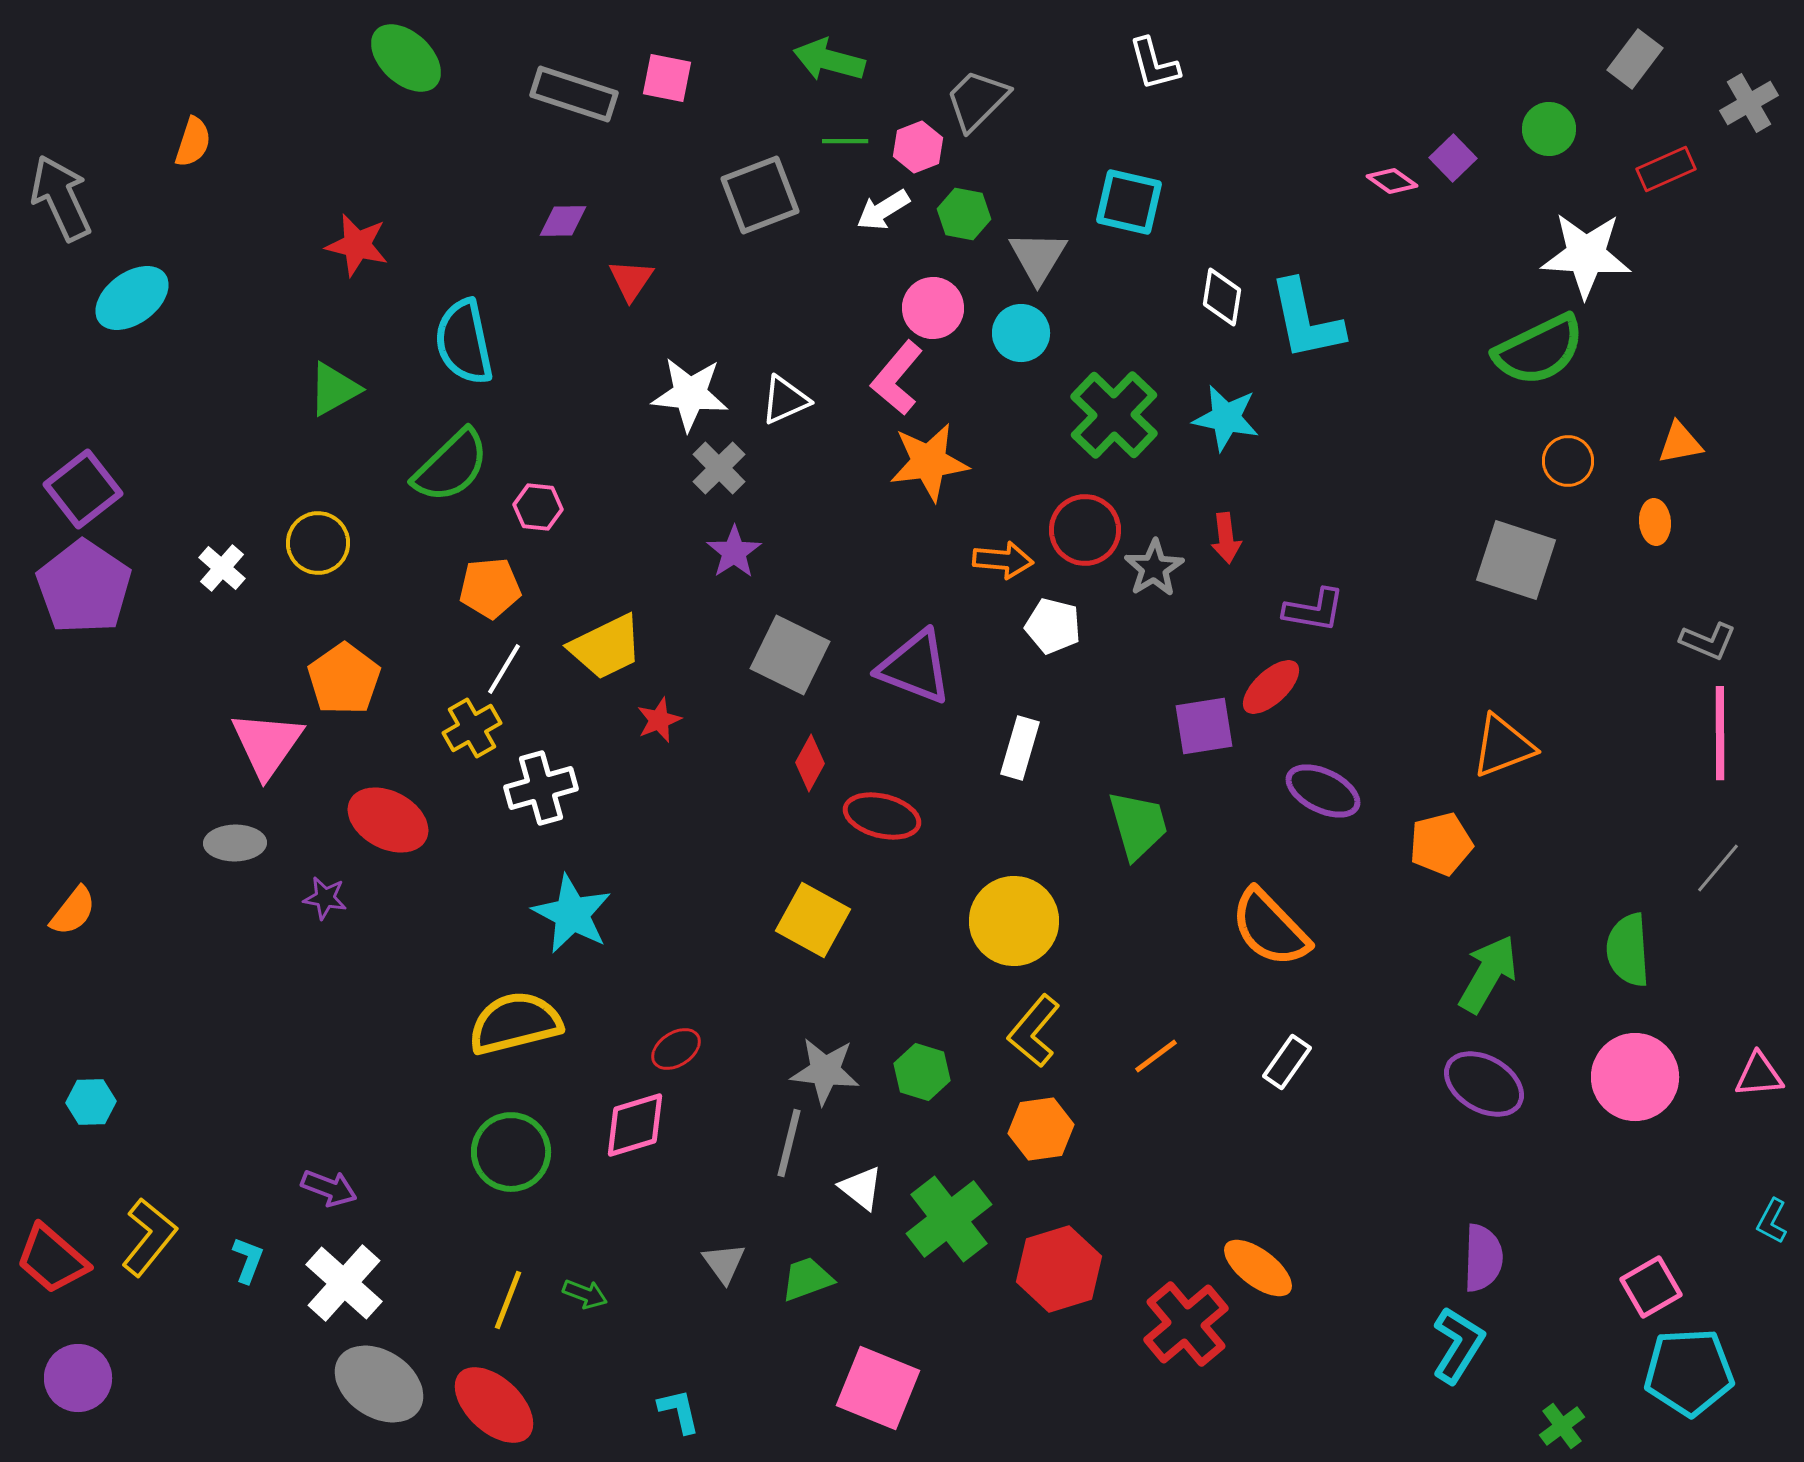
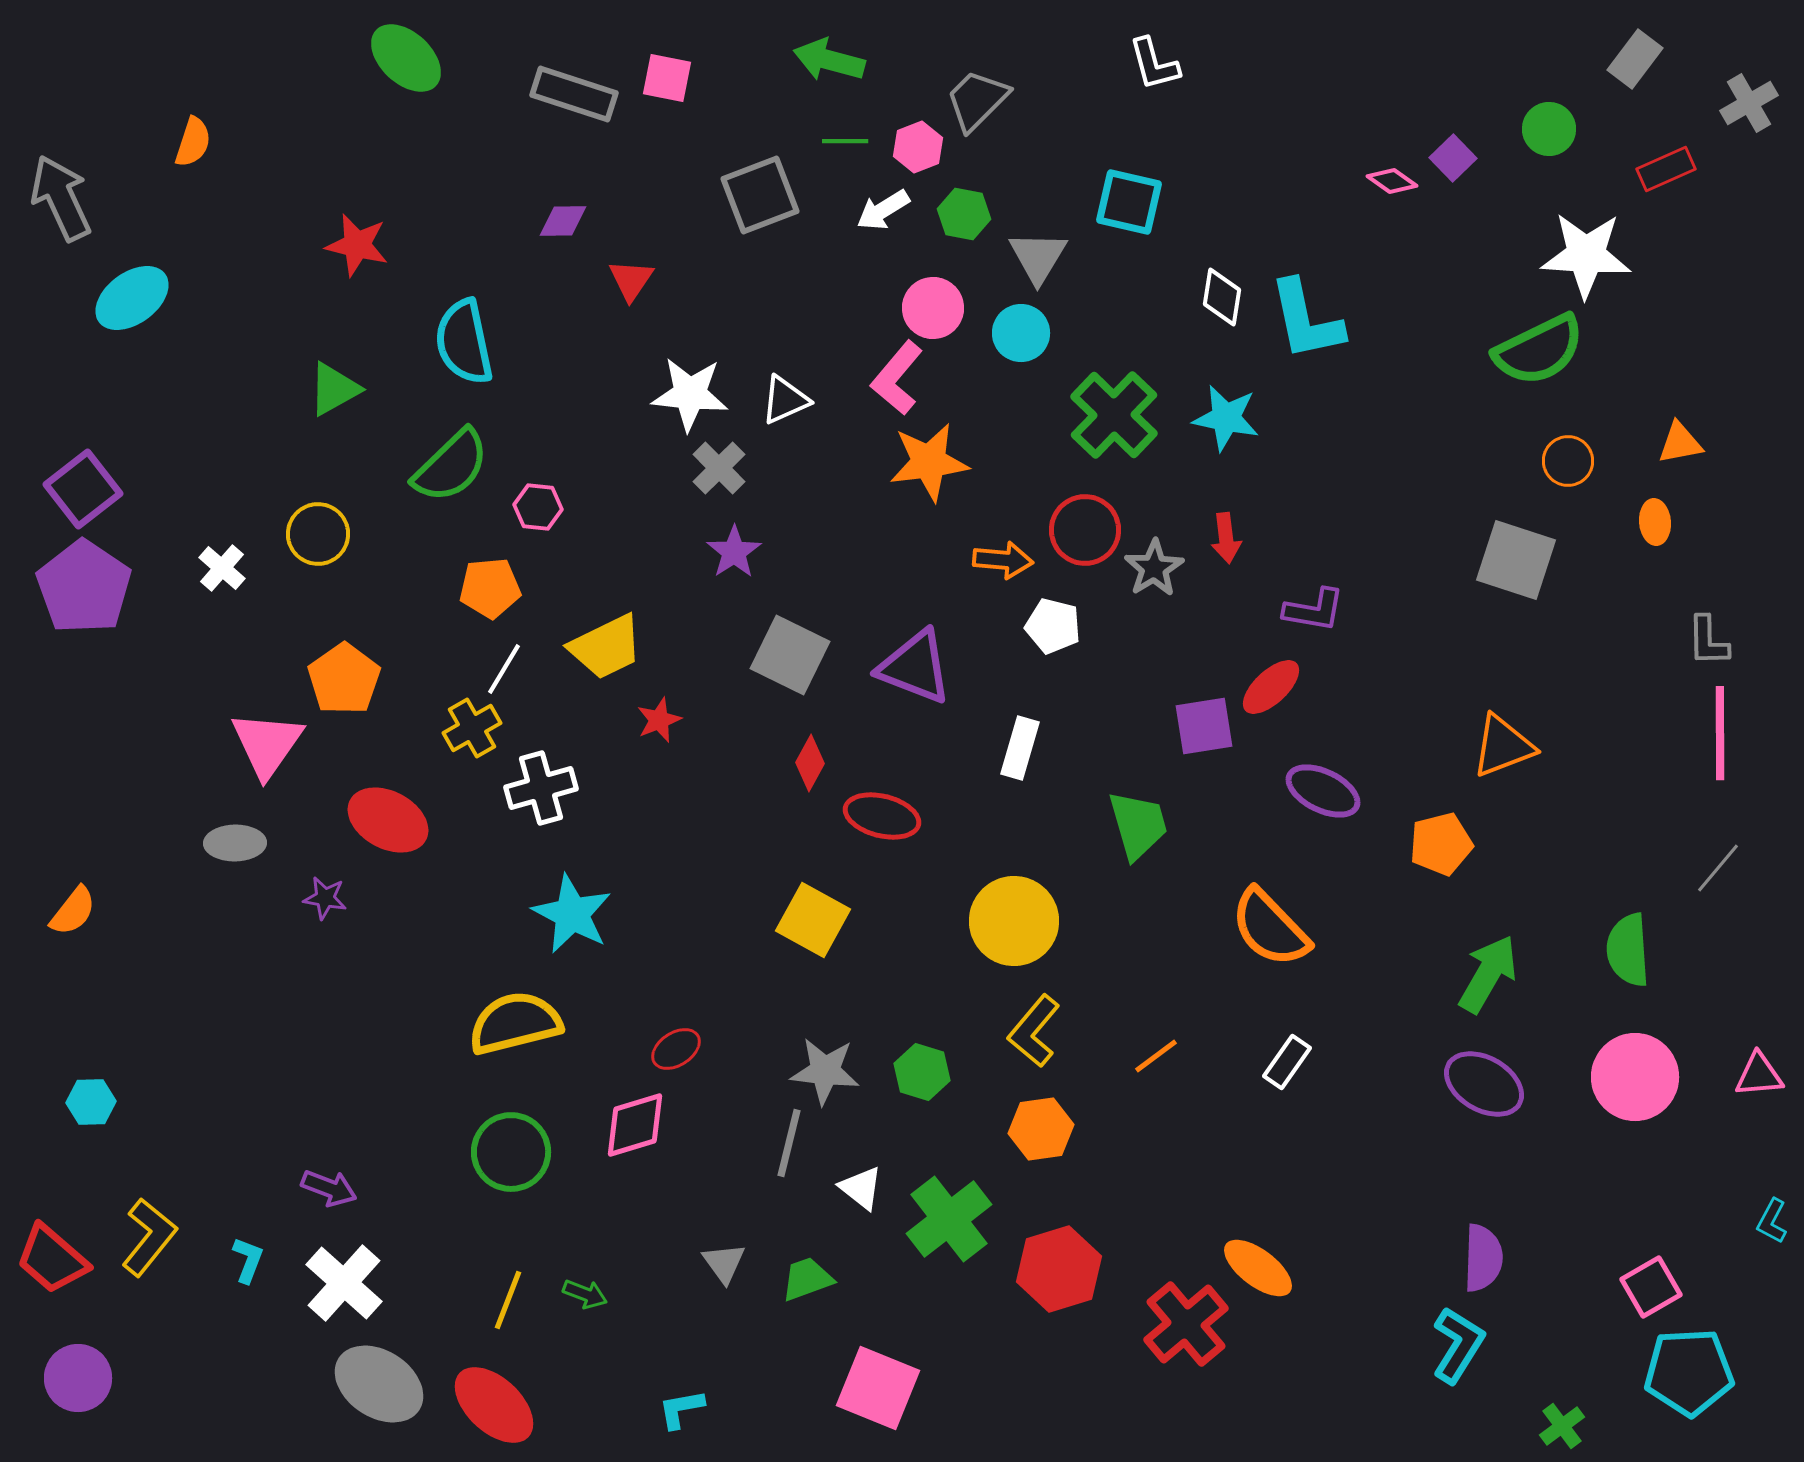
yellow circle at (318, 543): moved 9 px up
gray L-shape at (1708, 641): rotated 66 degrees clockwise
cyan L-shape at (679, 1411): moved 2 px right, 2 px up; rotated 87 degrees counterclockwise
